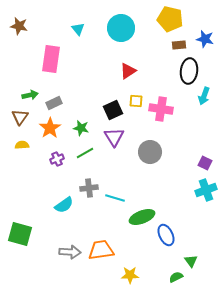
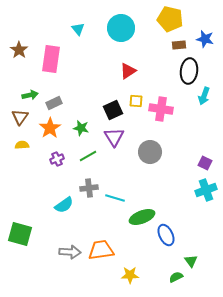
brown star: moved 24 px down; rotated 24 degrees clockwise
green line: moved 3 px right, 3 px down
